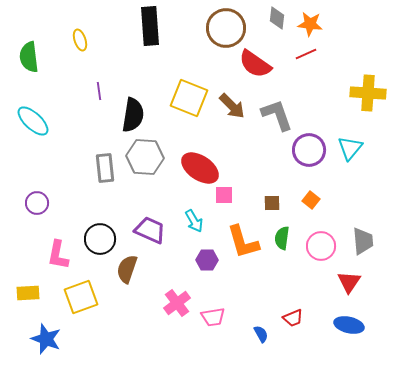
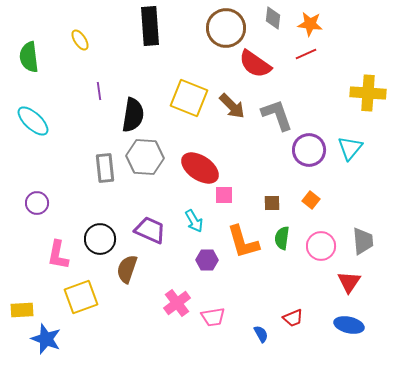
gray diamond at (277, 18): moved 4 px left
yellow ellipse at (80, 40): rotated 15 degrees counterclockwise
yellow rectangle at (28, 293): moved 6 px left, 17 px down
